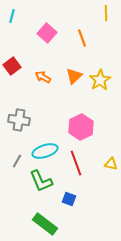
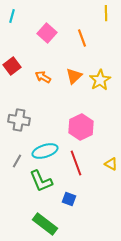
yellow triangle: rotated 16 degrees clockwise
